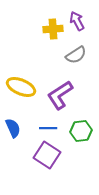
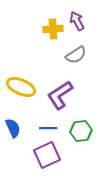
purple square: rotated 32 degrees clockwise
